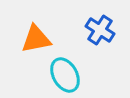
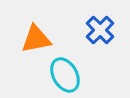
blue cross: rotated 12 degrees clockwise
